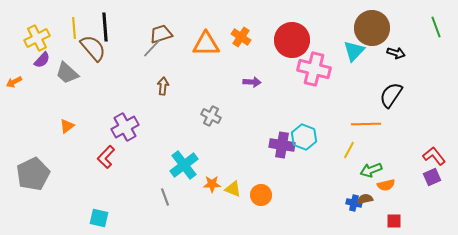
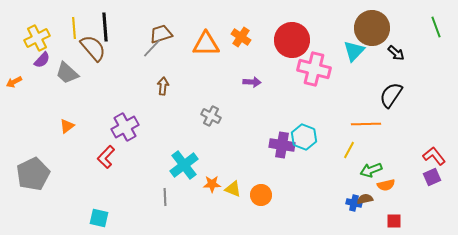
black arrow at (396, 53): rotated 24 degrees clockwise
gray line at (165, 197): rotated 18 degrees clockwise
